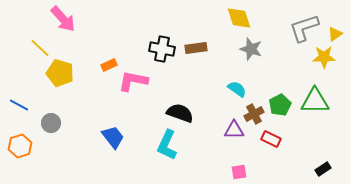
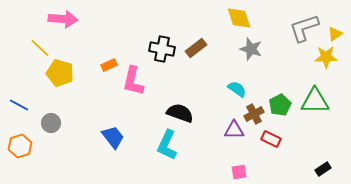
pink arrow: rotated 44 degrees counterclockwise
brown rectangle: rotated 30 degrees counterclockwise
yellow star: moved 2 px right
pink L-shape: rotated 88 degrees counterclockwise
